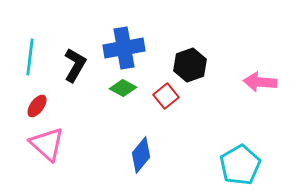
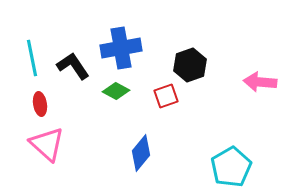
blue cross: moved 3 px left
cyan line: moved 2 px right, 1 px down; rotated 18 degrees counterclockwise
black L-shape: moved 2 px left, 1 px down; rotated 64 degrees counterclockwise
green diamond: moved 7 px left, 3 px down
red square: rotated 20 degrees clockwise
red ellipse: moved 3 px right, 2 px up; rotated 45 degrees counterclockwise
blue diamond: moved 2 px up
cyan pentagon: moved 9 px left, 2 px down
